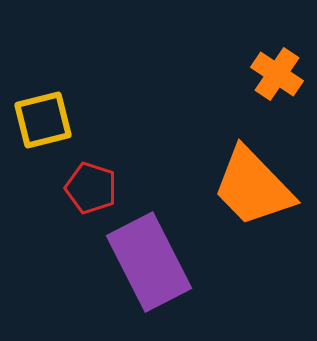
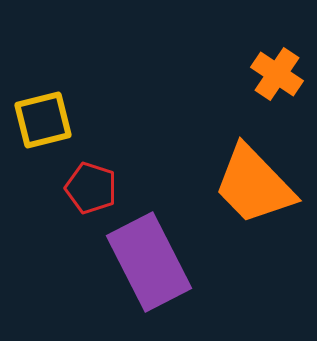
orange trapezoid: moved 1 px right, 2 px up
